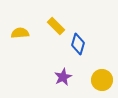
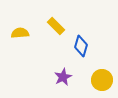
blue diamond: moved 3 px right, 2 px down
